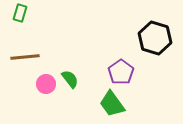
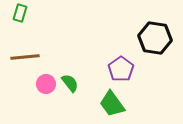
black hexagon: rotated 8 degrees counterclockwise
purple pentagon: moved 3 px up
green semicircle: moved 4 px down
